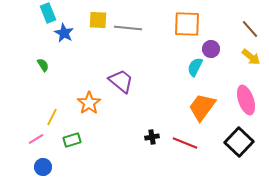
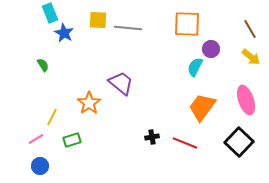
cyan rectangle: moved 2 px right
brown line: rotated 12 degrees clockwise
purple trapezoid: moved 2 px down
blue circle: moved 3 px left, 1 px up
